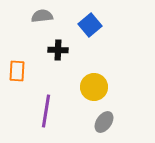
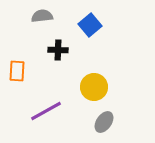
purple line: rotated 52 degrees clockwise
